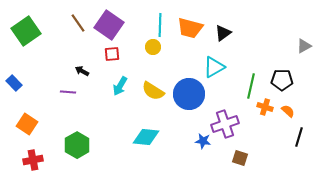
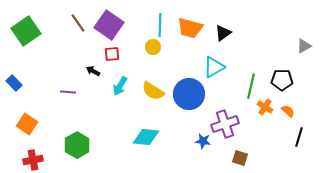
black arrow: moved 11 px right
orange cross: rotated 14 degrees clockwise
